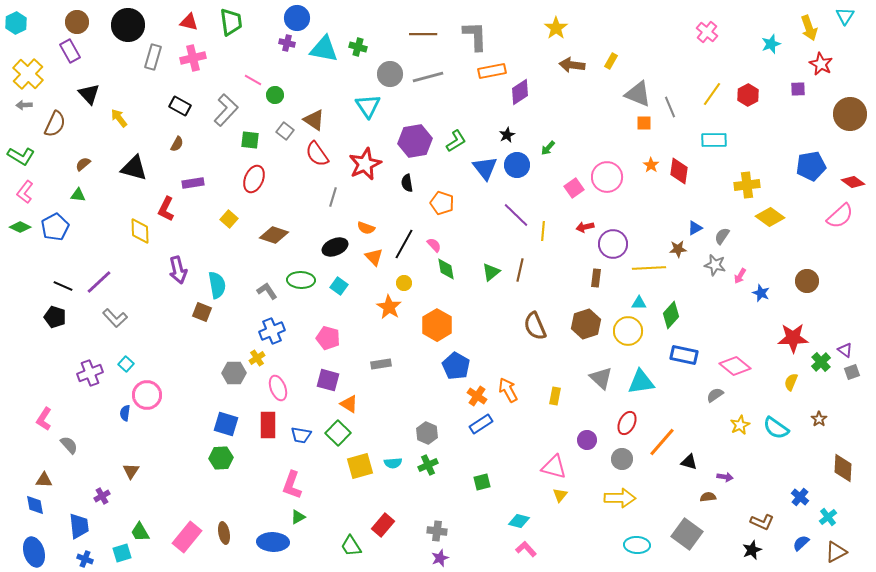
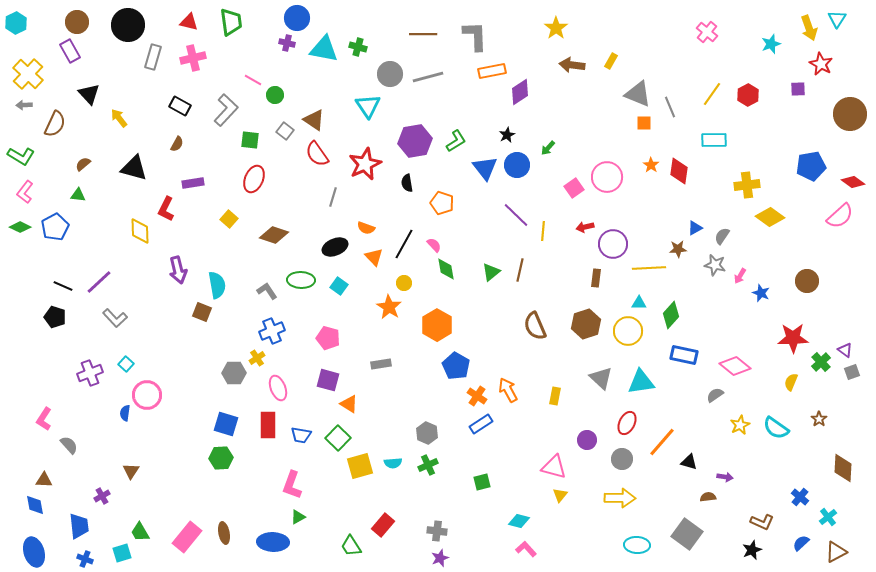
cyan triangle at (845, 16): moved 8 px left, 3 px down
green square at (338, 433): moved 5 px down
